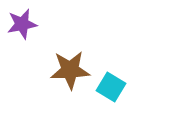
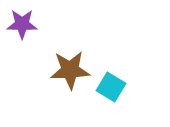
purple star: rotated 12 degrees clockwise
